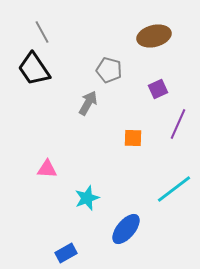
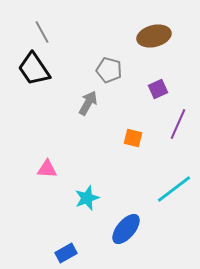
orange square: rotated 12 degrees clockwise
